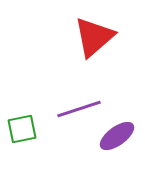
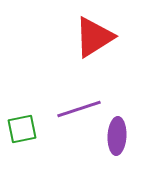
red triangle: rotated 9 degrees clockwise
purple ellipse: rotated 51 degrees counterclockwise
